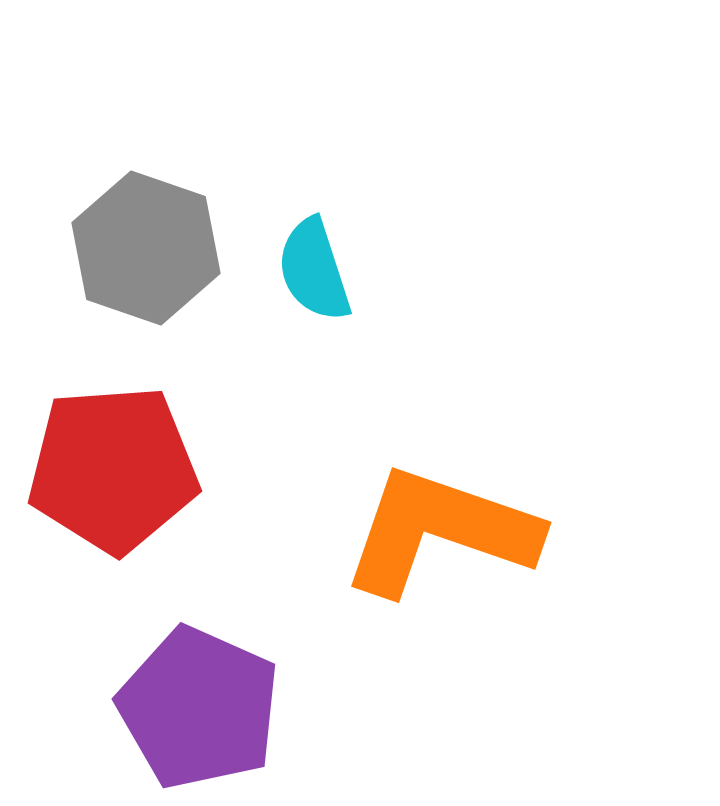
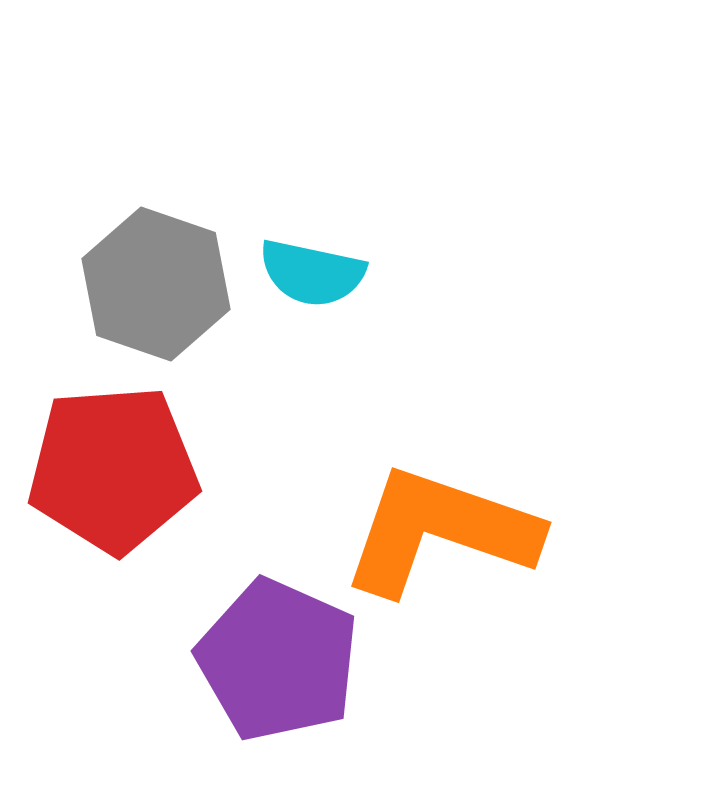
gray hexagon: moved 10 px right, 36 px down
cyan semicircle: moved 2 px left, 3 px down; rotated 60 degrees counterclockwise
purple pentagon: moved 79 px right, 48 px up
